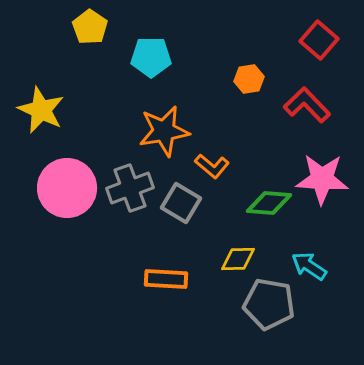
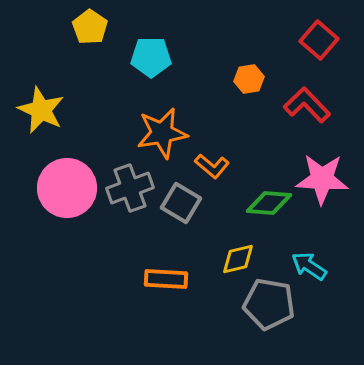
orange star: moved 2 px left, 2 px down
yellow diamond: rotated 12 degrees counterclockwise
